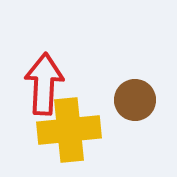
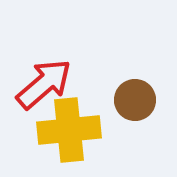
red arrow: rotated 46 degrees clockwise
